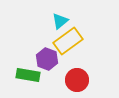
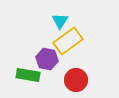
cyan triangle: rotated 18 degrees counterclockwise
purple hexagon: rotated 10 degrees counterclockwise
red circle: moved 1 px left
